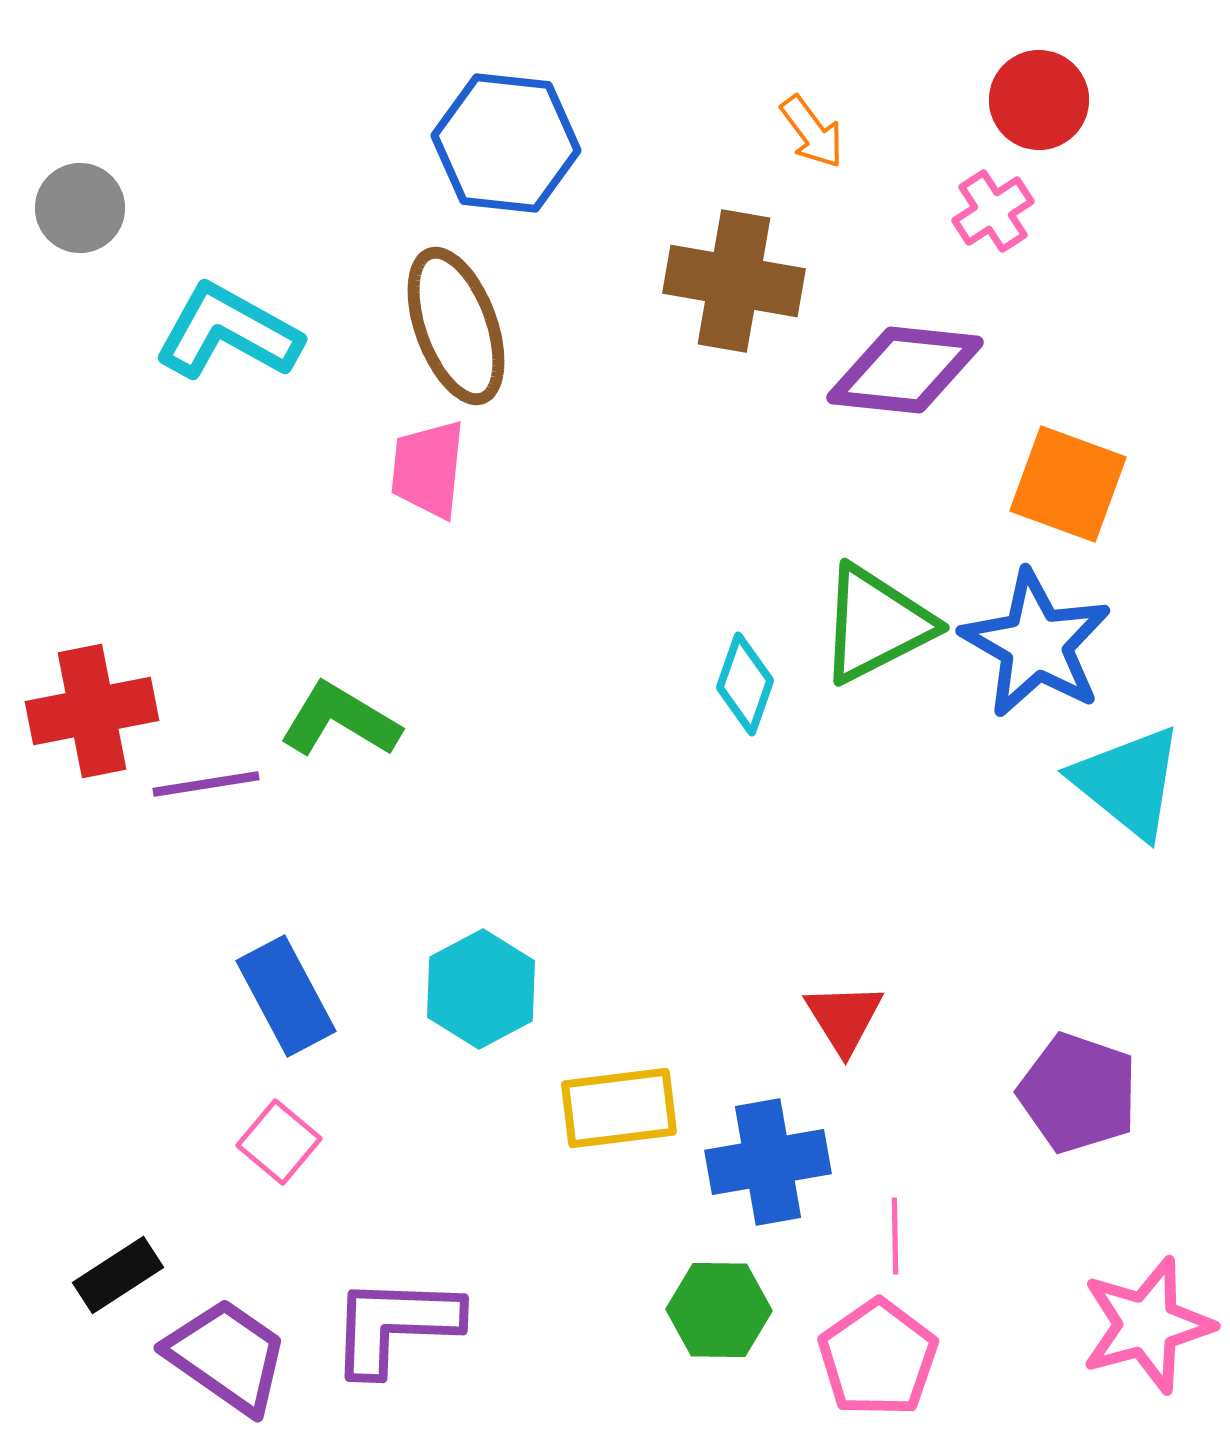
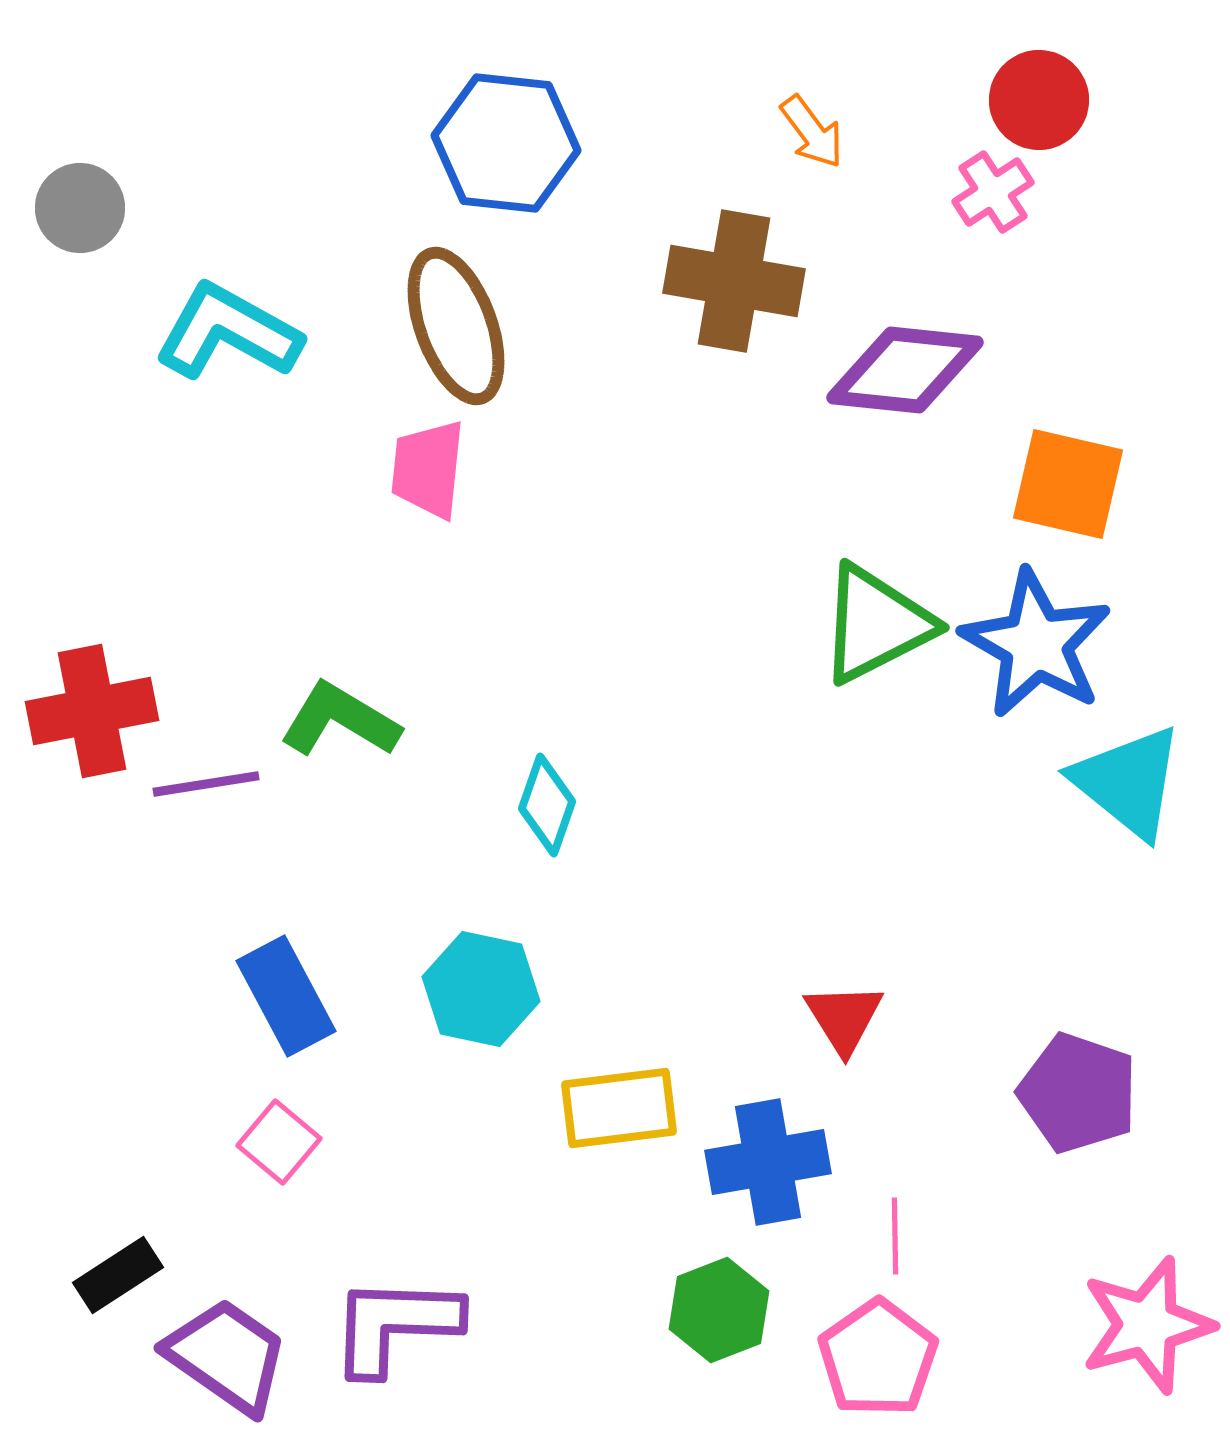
pink cross: moved 19 px up
orange square: rotated 7 degrees counterclockwise
cyan diamond: moved 198 px left, 121 px down
cyan hexagon: rotated 20 degrees counterclockwise
green hexagon: rotated 22 degrees counterclockwise
